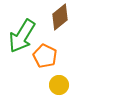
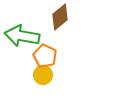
green arrow: rotated 68 degrees clockwise
yellow circle: moved 16 px left, 10 px up
